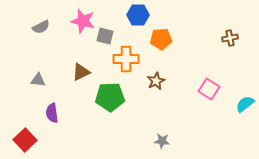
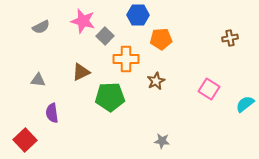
gray square: rotated 30 degrees clockwise
